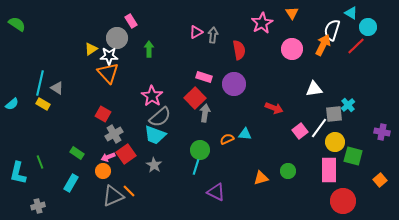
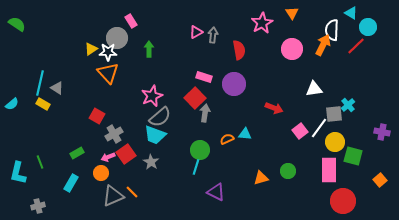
white semicircle at (332, 30): rotated 15 degrees counterclockwise
white star at (109, 56): moved 1 px left, 4 px up
pink star at (152, 96): rotated 15 degrees clockwise
red square at (103, 114): moved 6 px left, 2 px down
green rectangle at (77, 153): rotated 64 degrees counterclockwise
gray star at (154, 165): moved 3 px left, 3 px up
orange circle at (103, 171): moved 2 px left, 2 px down
orange line at (129, 191): moved 3 px right, 1 px down
